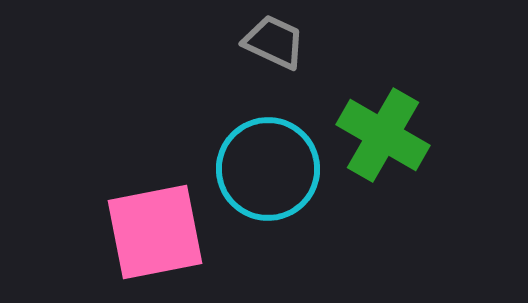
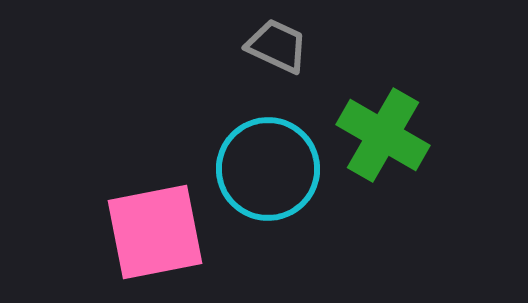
gray trapezoid: moved 3 px right, 4 px down
